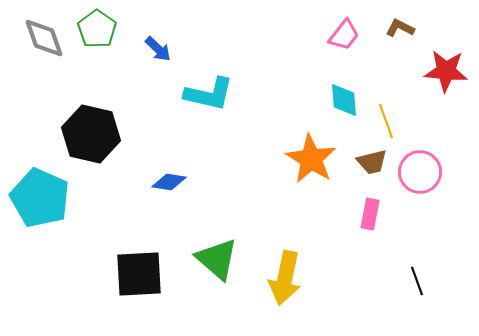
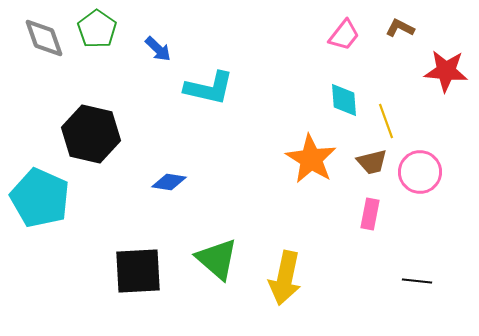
cyan L-shape: moved 6 px up
black square: moved 1 px left, 3 px up
black line: rotated 64 degrees counterclockwise
